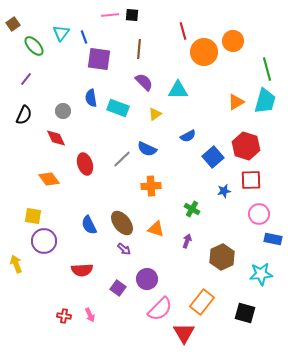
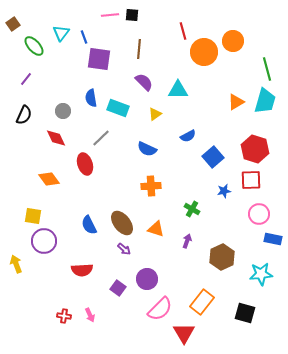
red hexagon at (246, 146): moved 9 px right, 3 px down
gray line at (122, 159): moved 21 px left, 21 px up
